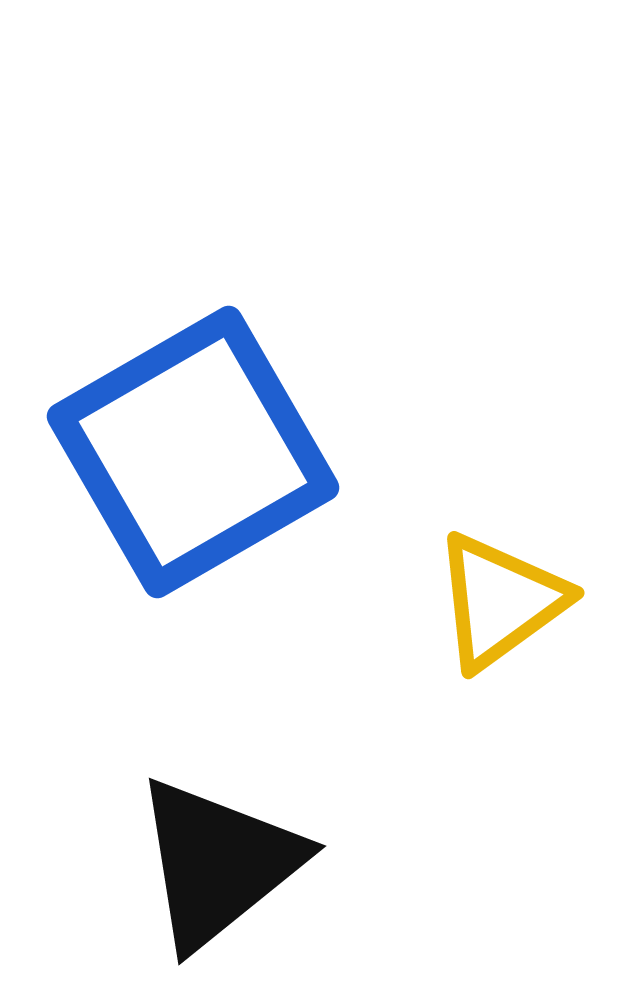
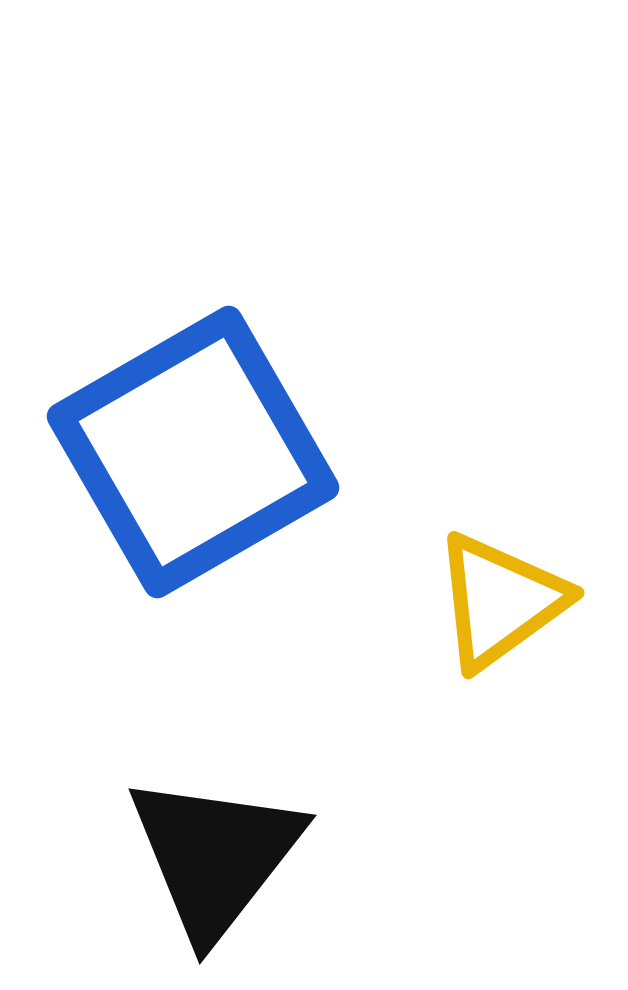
black triangle: moved 3 px left, 7 px up; rotated 13 degrees counterclockwise
